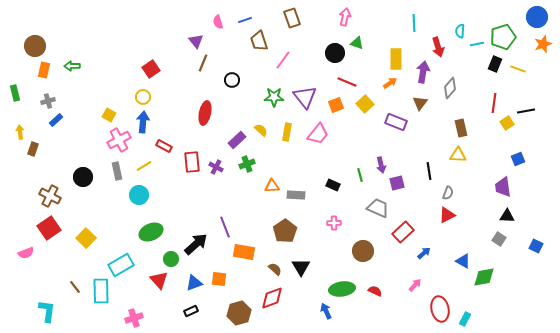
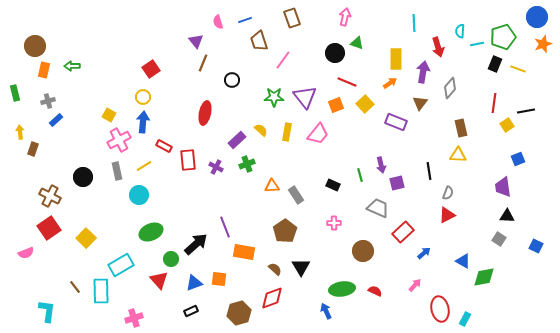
yellow square at (507, 123): moved 2 px down
red rectangle at (192, 162): moved 4 px left, 2 px up
gray rectangle at (296, 195): rotated 54 degrees clockwise
